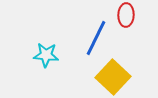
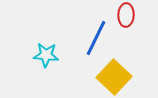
yellow square: moved 1 px right
